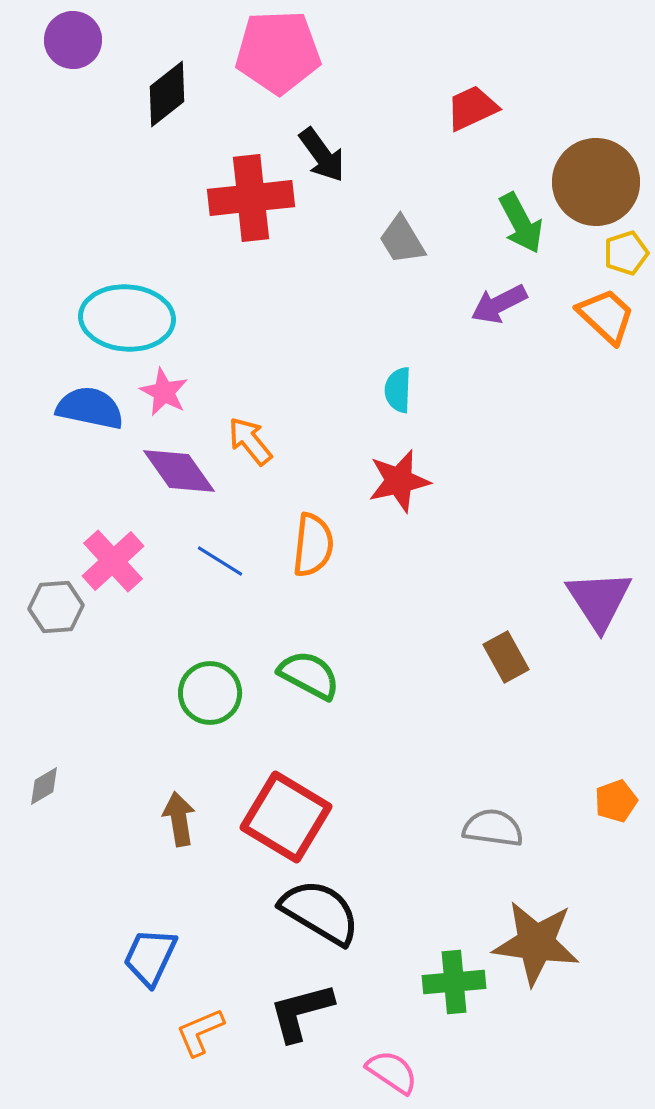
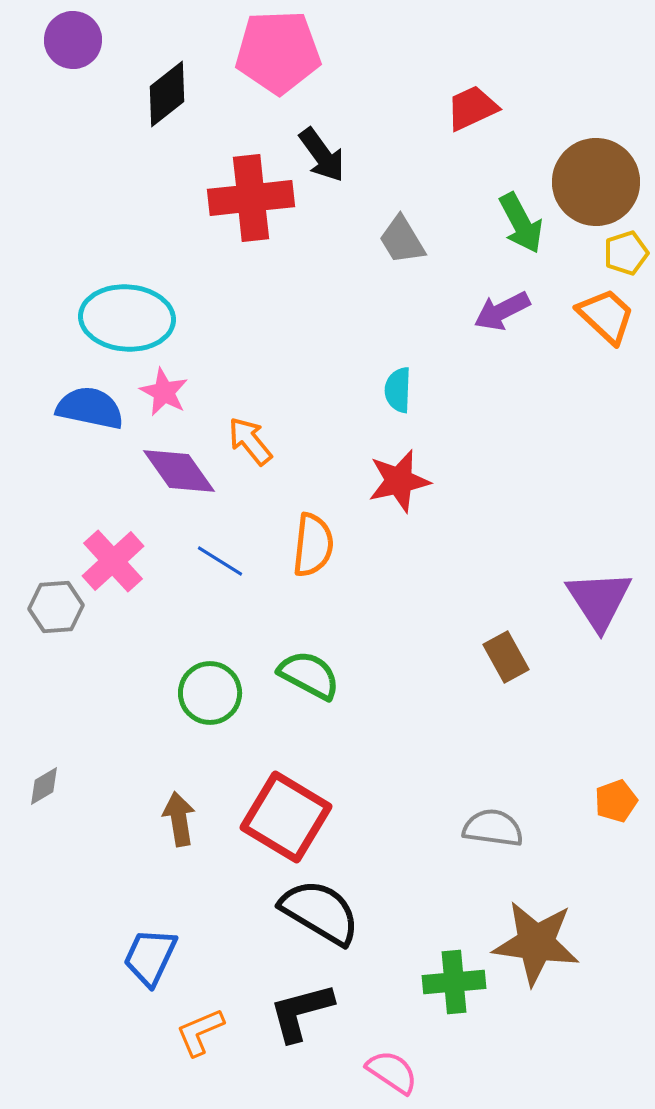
purple arrow: moved 3 px right, 7 px down
